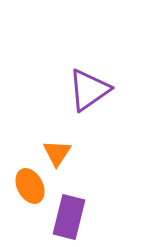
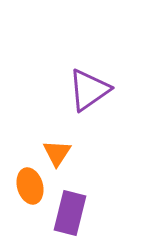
orange ellipse: rotated 12 degrees clockwise
purple rectangle: moved 1 px right, 4 px up
